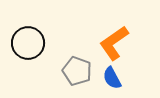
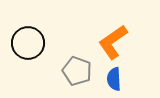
orange L-shape: moved 1 px left, 1 px up
blue semicircle: moved 2 px right, 1 px down; rotated 25 degrees clockwise
